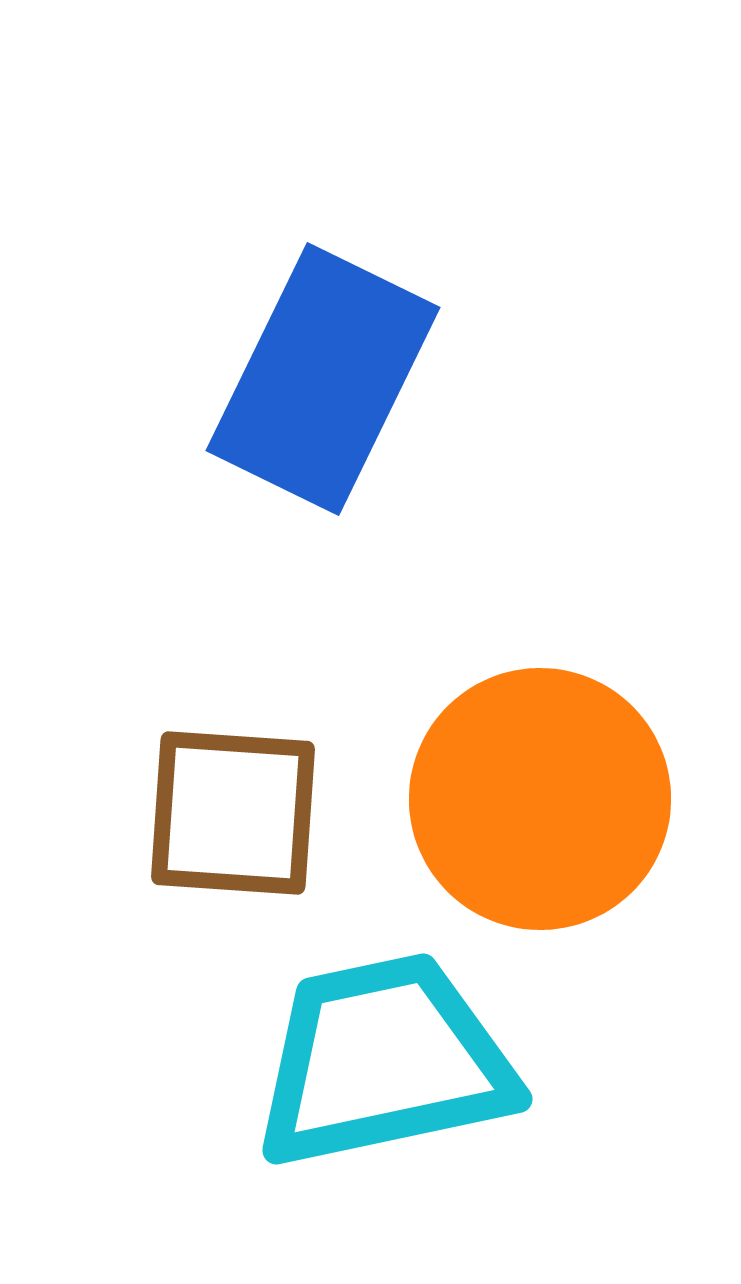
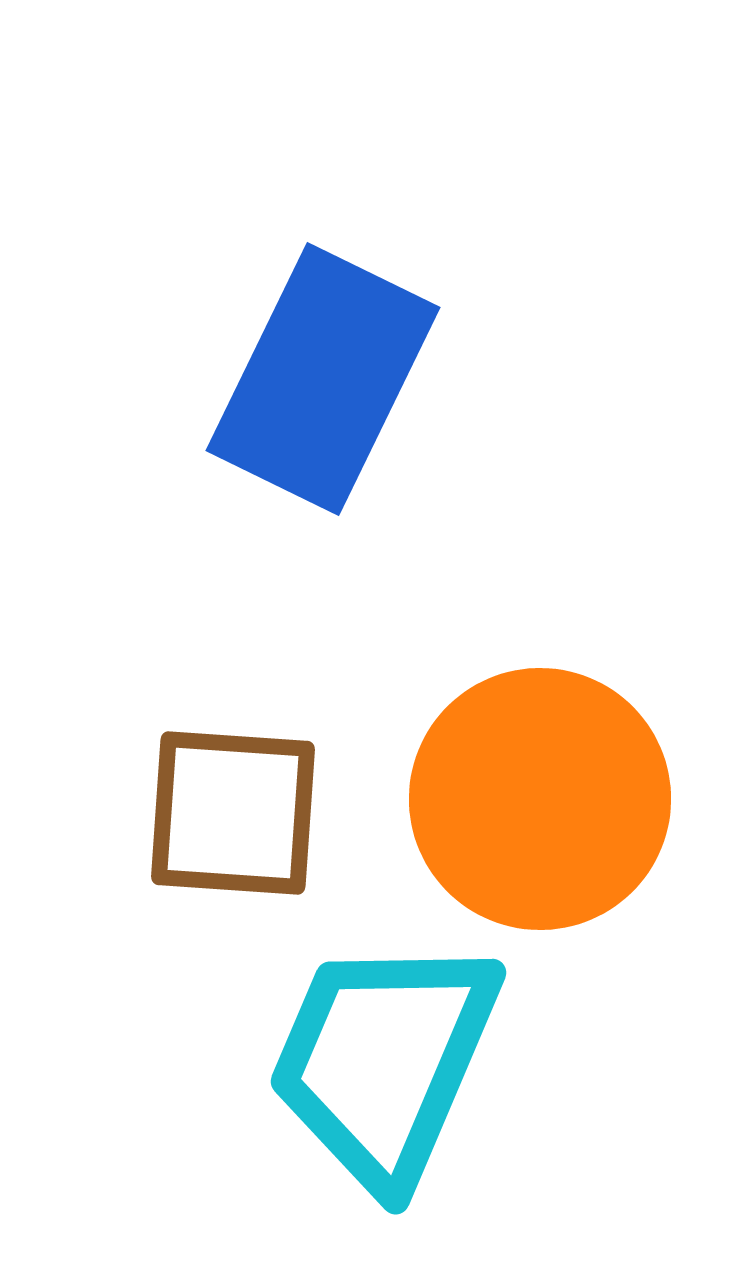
cyan trapezoid: rotated 55 degrees counterclockwise
